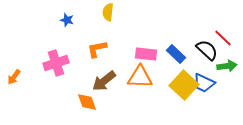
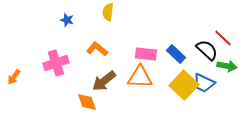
orange L-shape: rotated 50 degrees clockwise
green arrow: rotated 18 degrees clockwise
